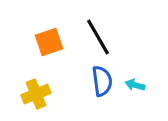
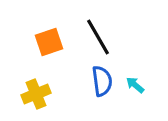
cyan arrow: rotated 24 degrees clockwise
